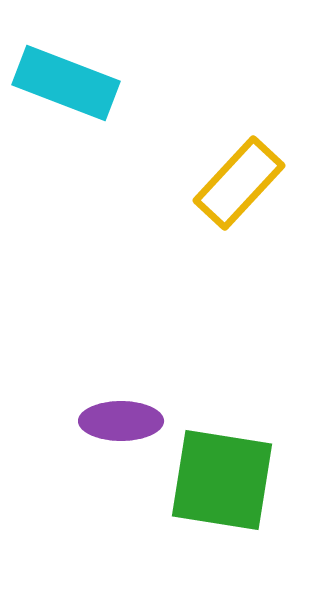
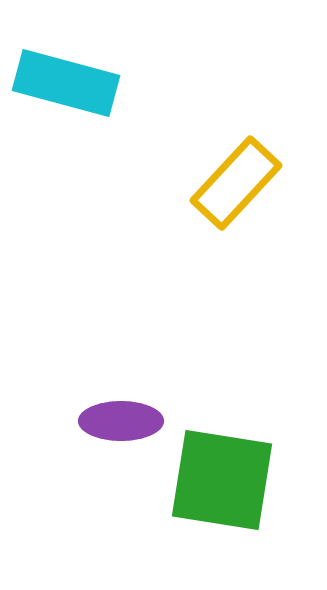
cyan rectangle: rotated 6 degrees counterclockwise
yellow rectangle: moved 3 px left
